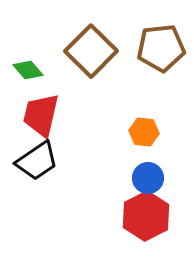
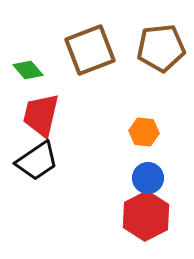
brown square: moved 1 px left, 1 px up; rotated 24 degrees clockwise
